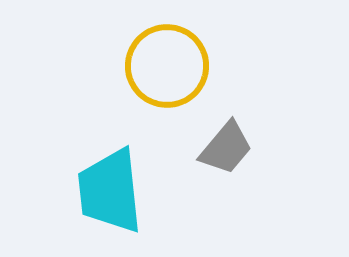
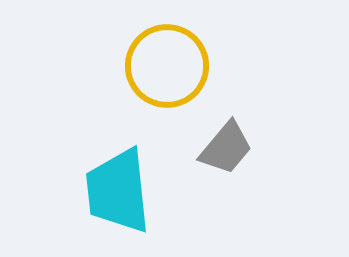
cyan trapezoid: moved 8 px right
